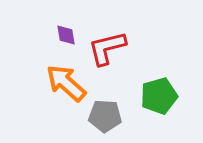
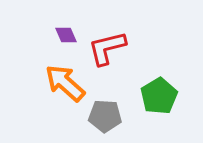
purple diamond: rotated 15 degrees counterclockwise
orange arrow: moved 1 px left
green pentagon: rotated 15 degrees counterclockwise
